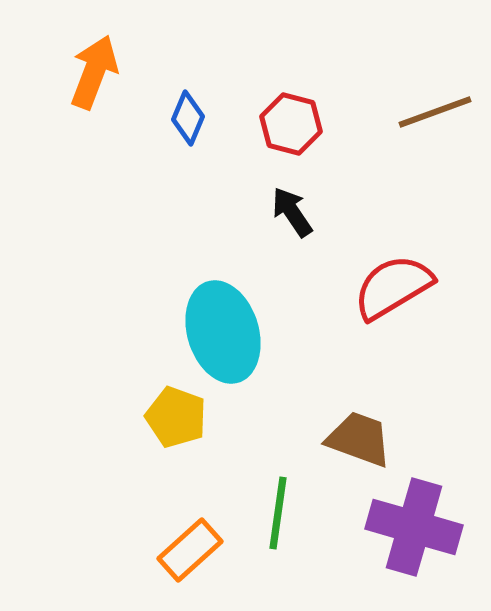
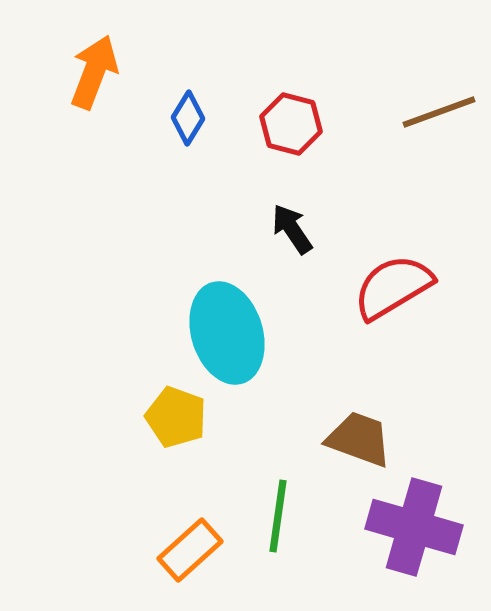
brown line: moved 4 px right
blue diamond: rotated 8 degrees clockwise
black arrow: moved 17 px down
cyan ellipse: moved 4 px right, 1 px down
green line: moved 3 px down
